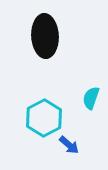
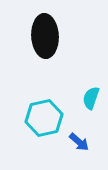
cyan hexagon: rotated 15 degrees clockwise
blue arrow: moved 10 px right, 3 px up
